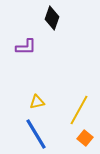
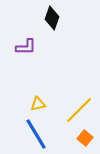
yellow triangle: moved 1 px right, 2 px down
yellow line: rotated 16 degrees clockwise
